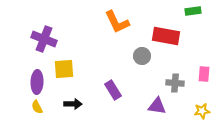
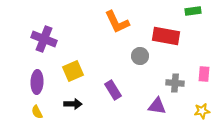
gray circle: moved 2 px left
yellow square: moved 9 px right, 2 px down; rotated 20 degrees counterclockwise
yellow semicircle: moved 5 px down
